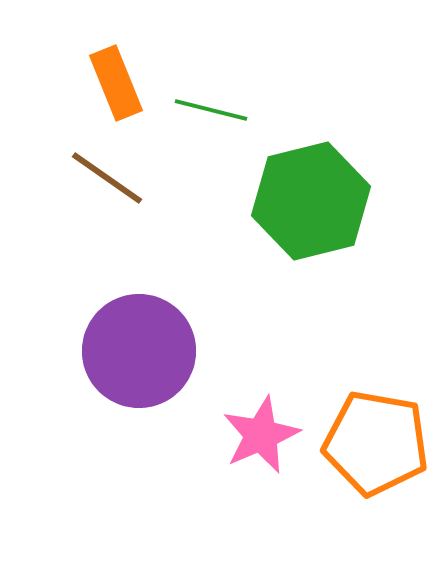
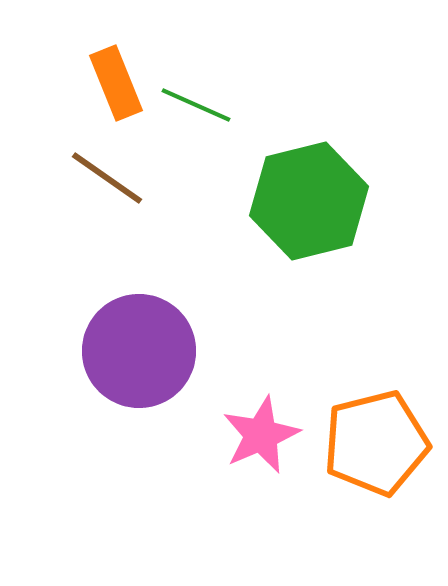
green line: moved 15 px left, 5 px up; rotated 10 degrees clockwise
green hexagon: moved 2 px left
orange pentagon: rotated 24 degrees counterclockwise
